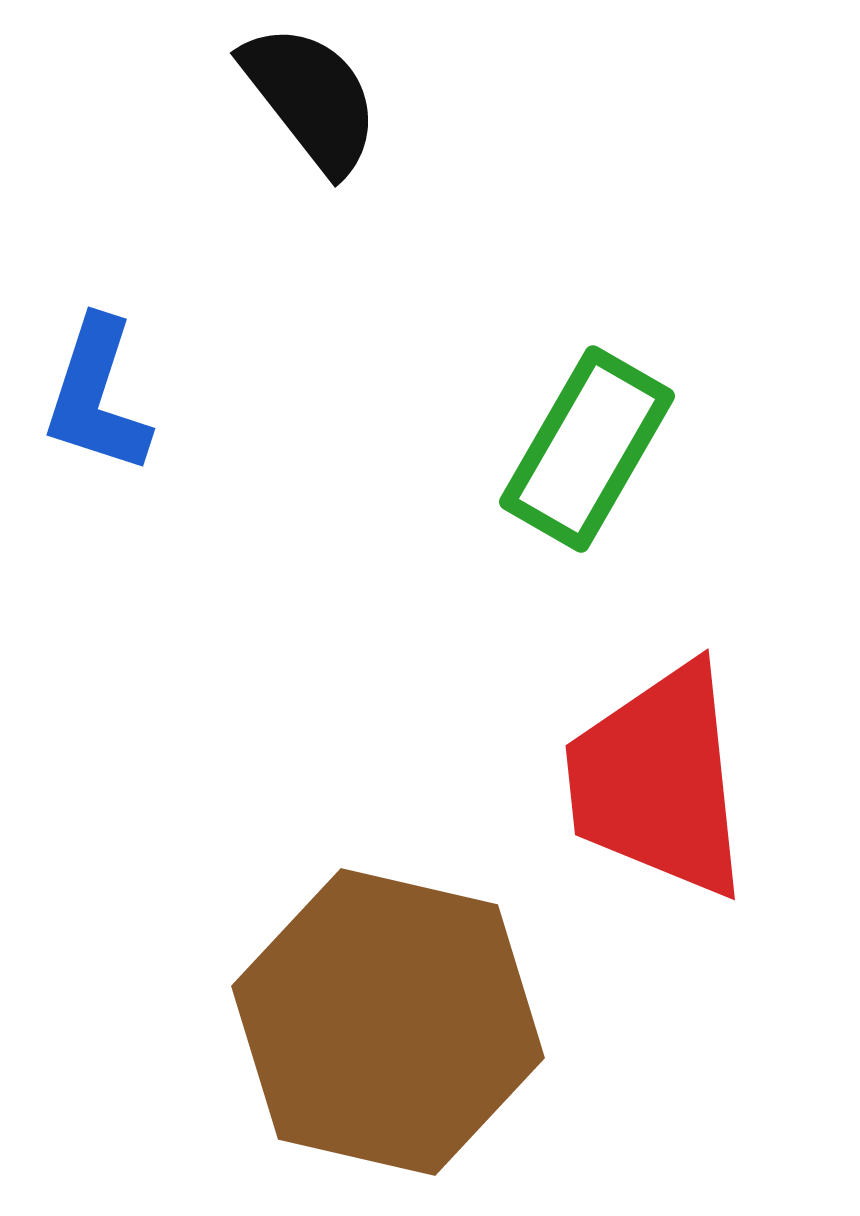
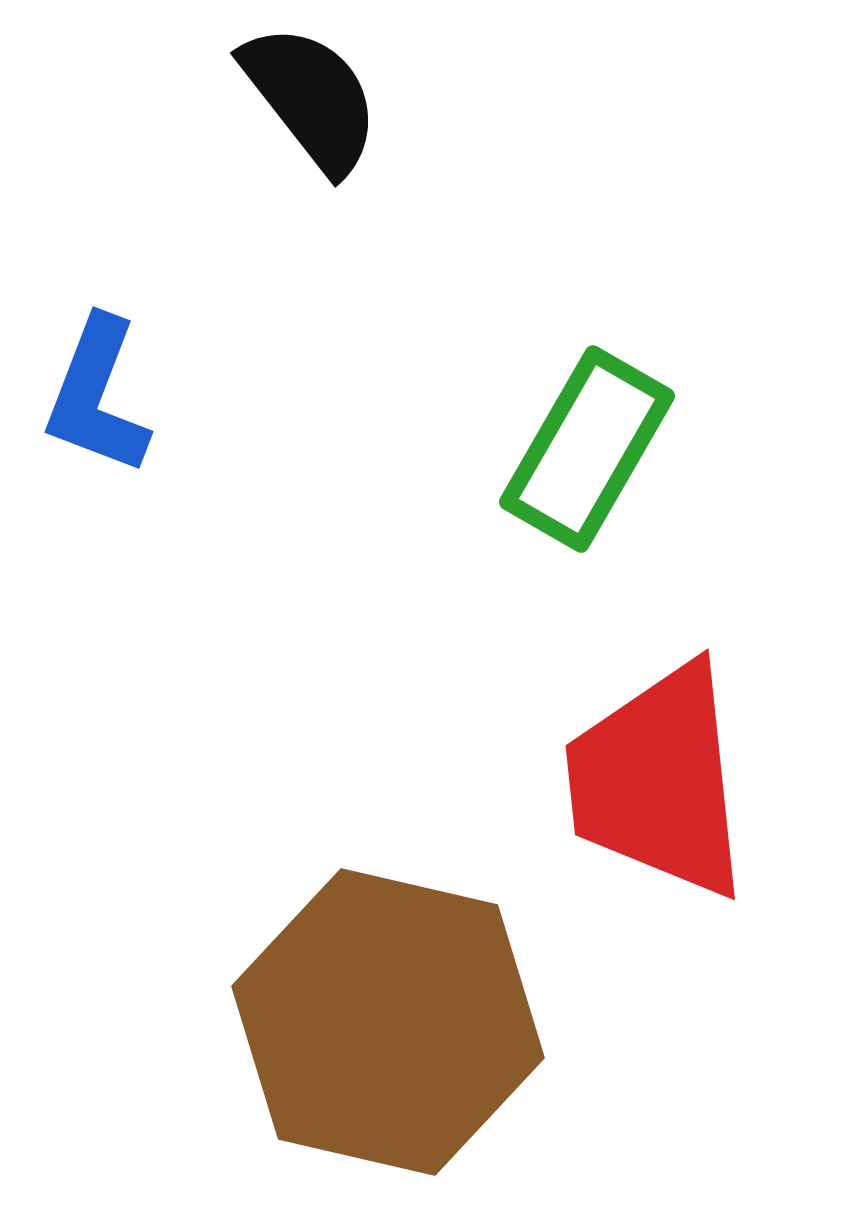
blue L-shape: rotated 3 degrees clockwise
